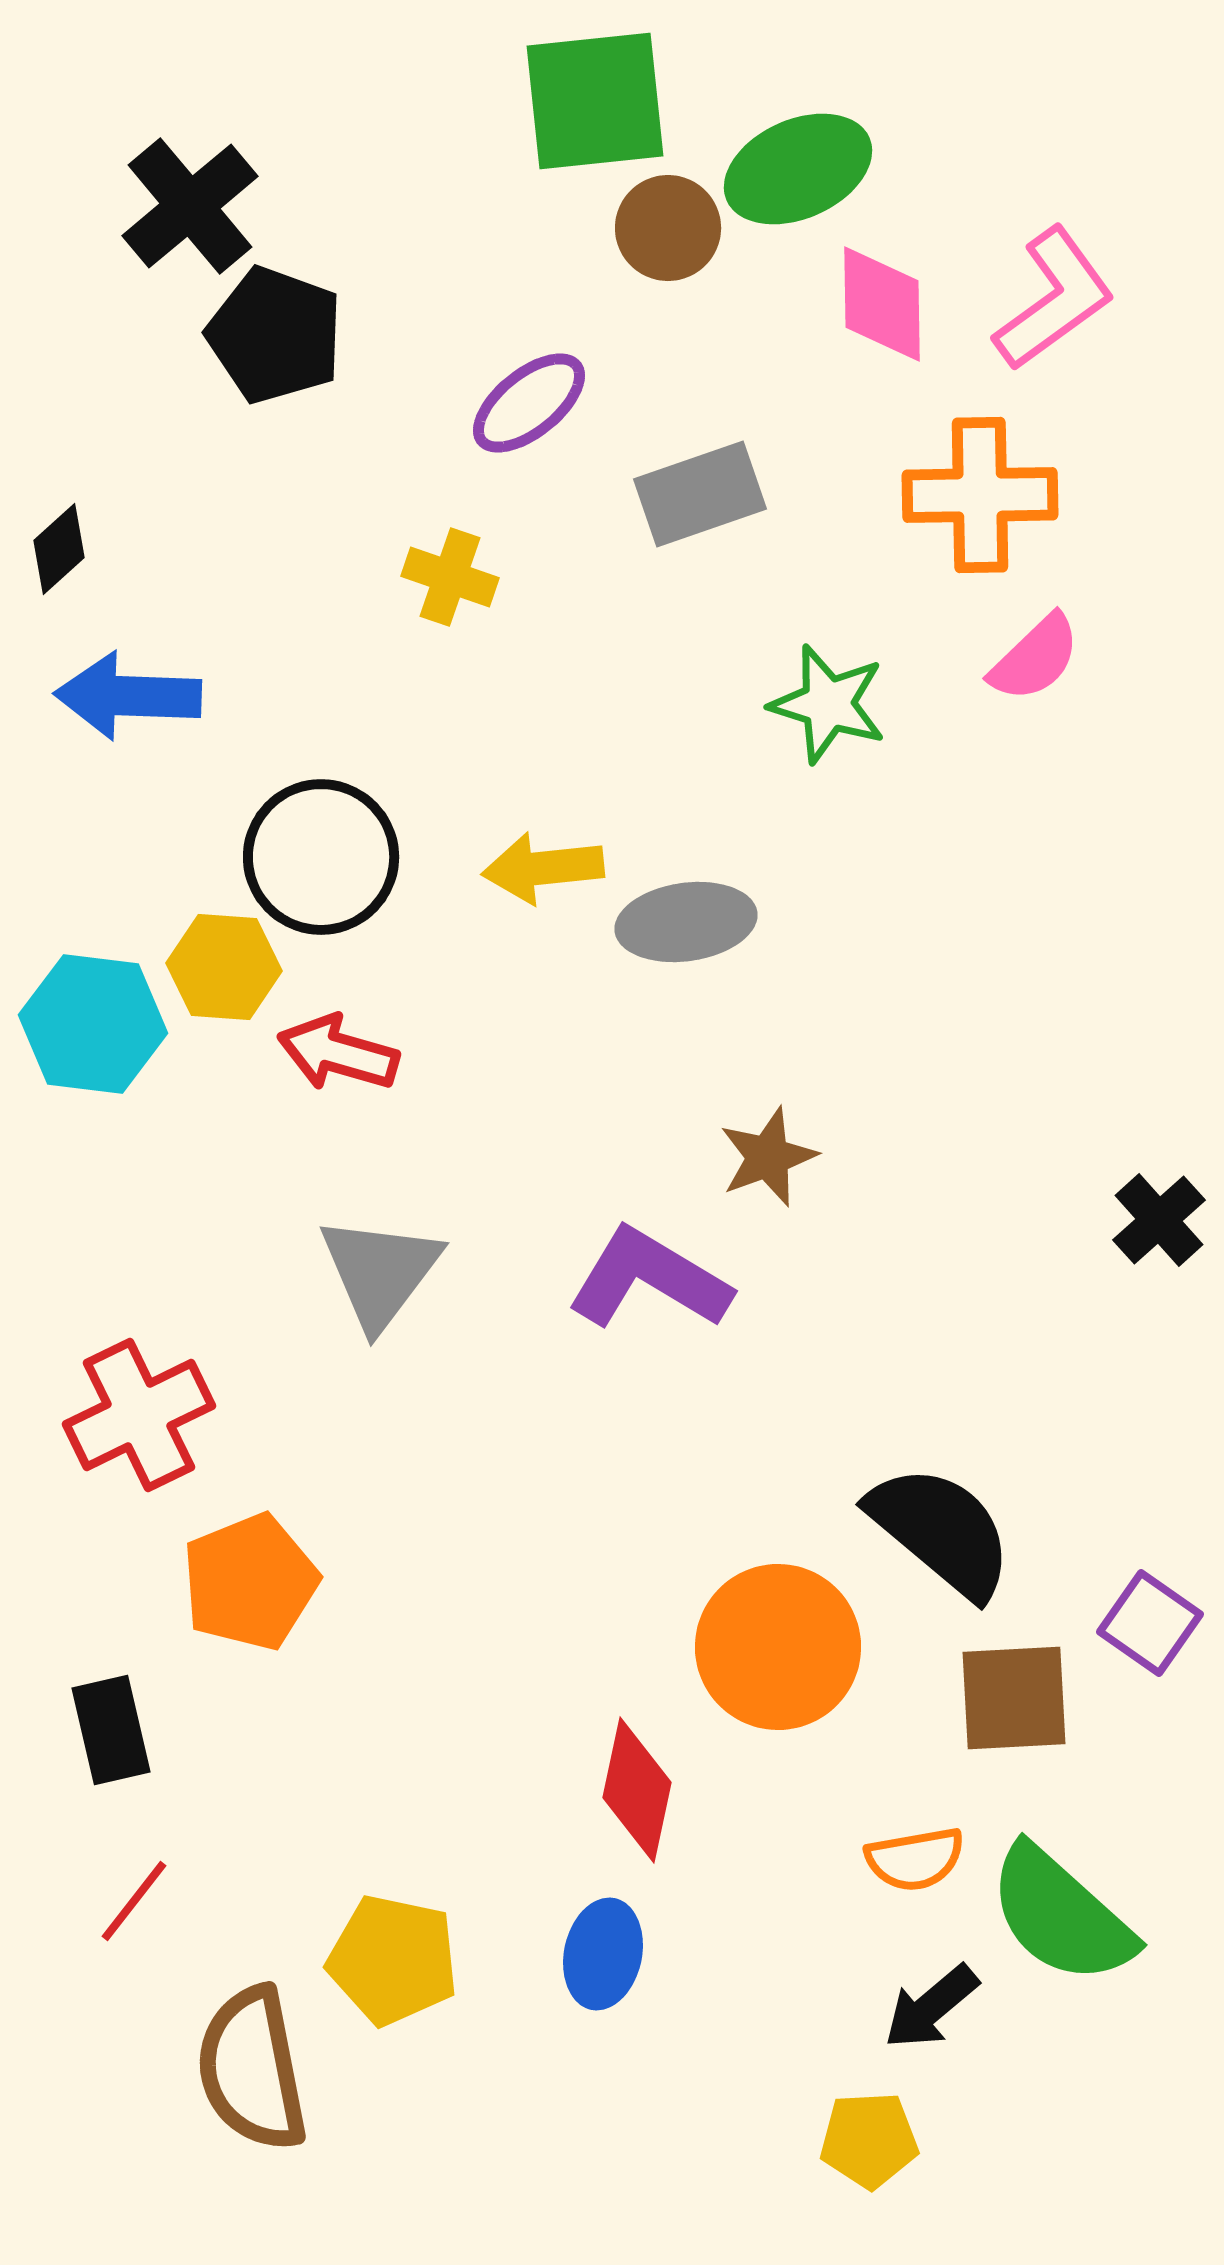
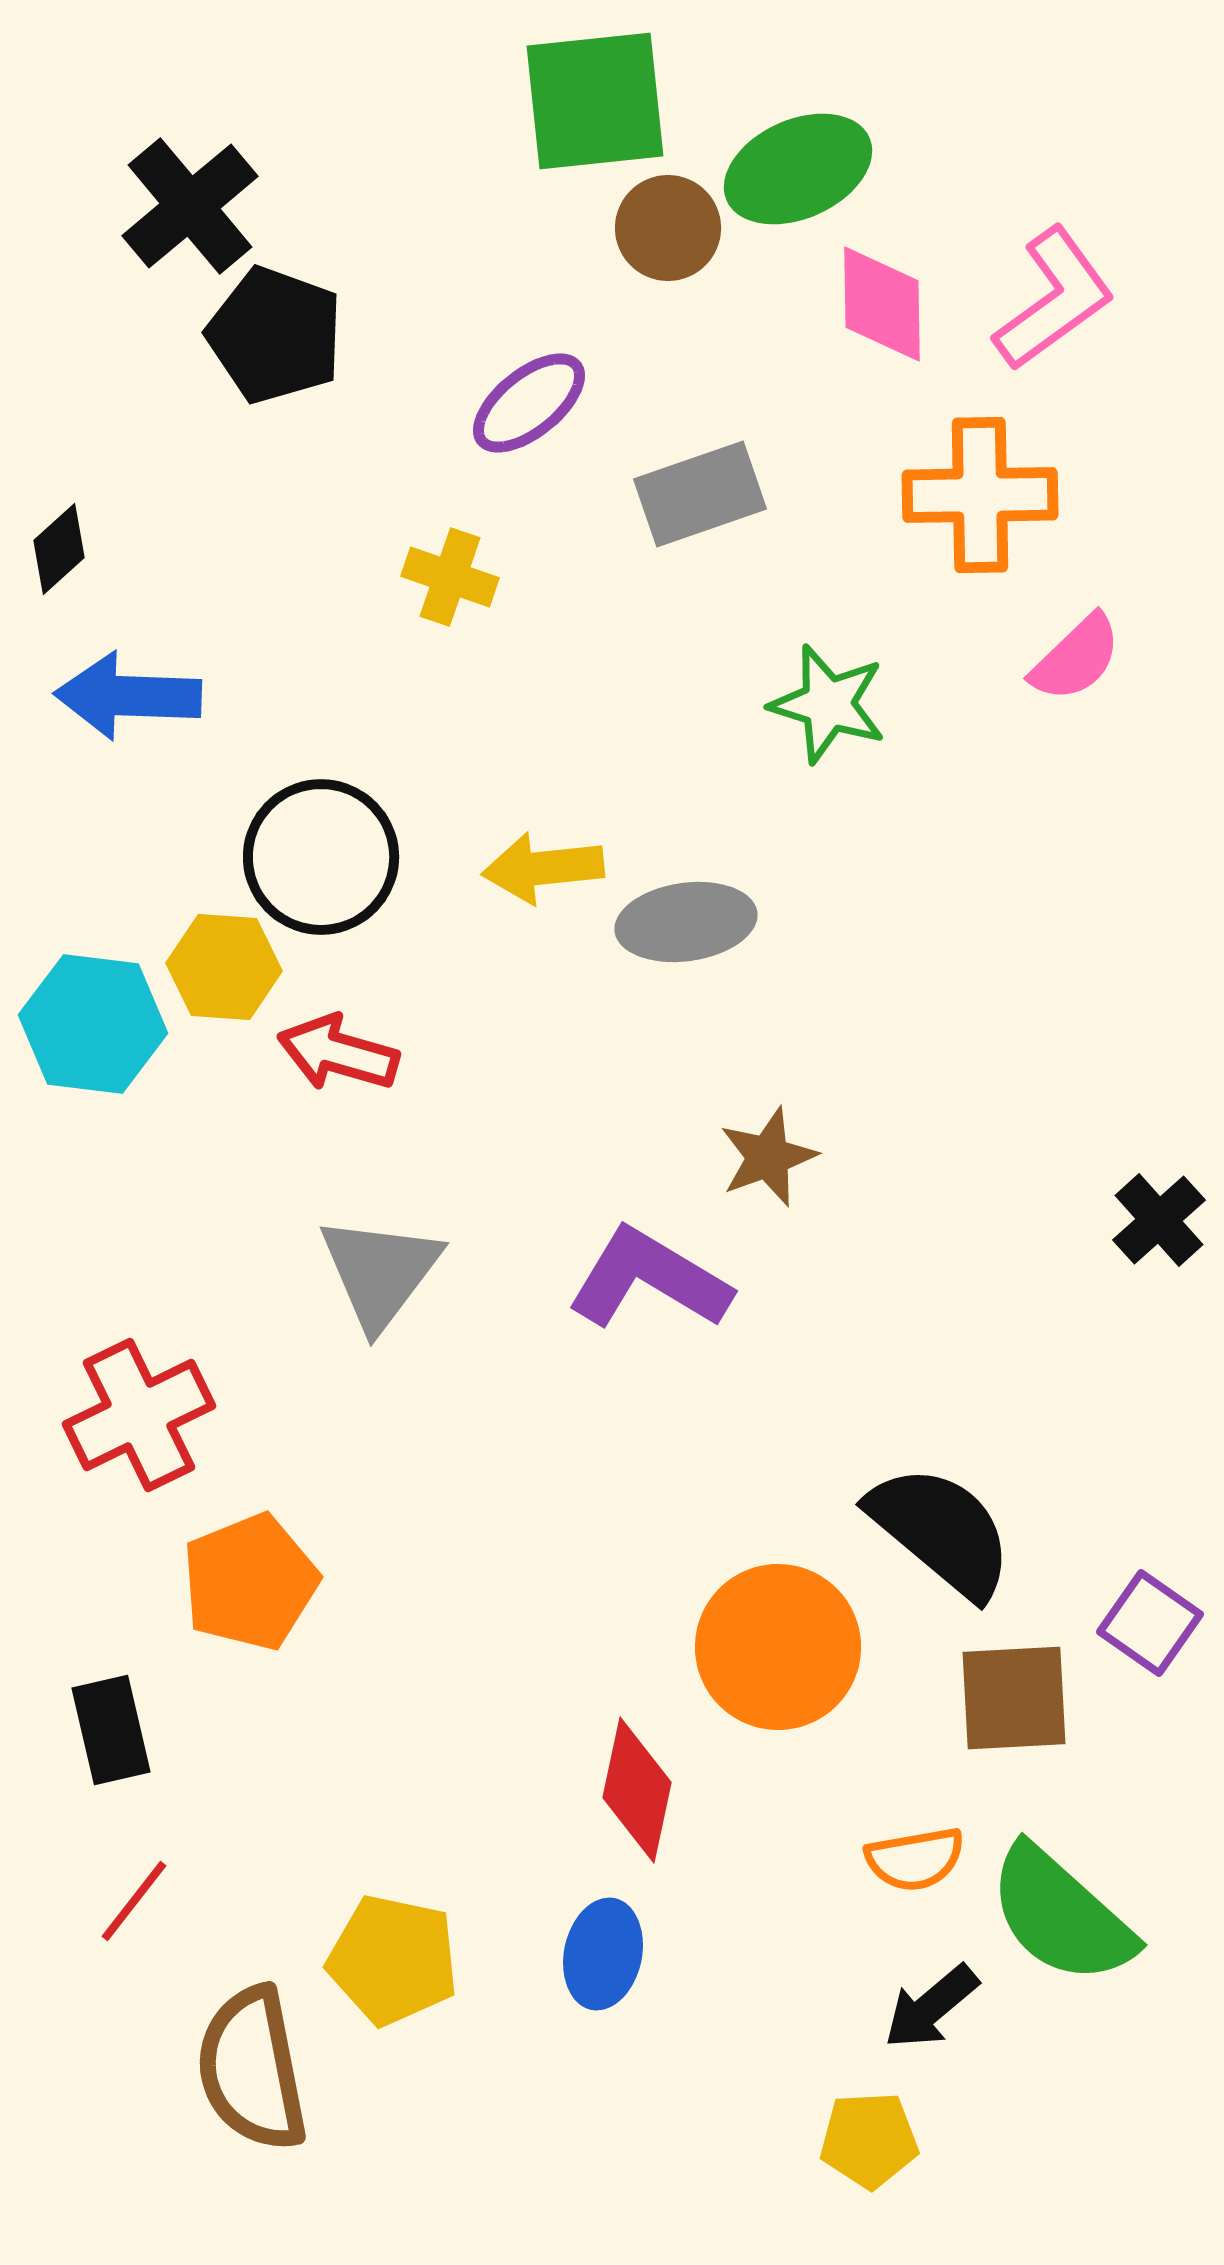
pink semicircle at (1035, 658): moved 41 px right
